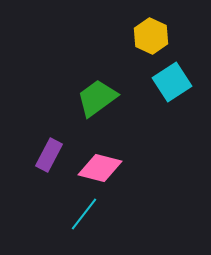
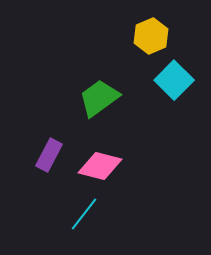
yellow hexagon: rotated 12 degrees clockwise
cyan square: moved 2 px right, 2 px up; rotated 12 degrees counterclockwise
green trapezoid: moved 2 px right
pink diamond: moved 2 px up
